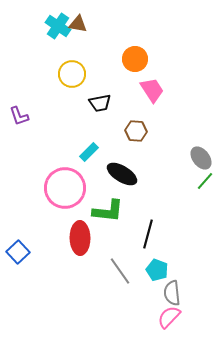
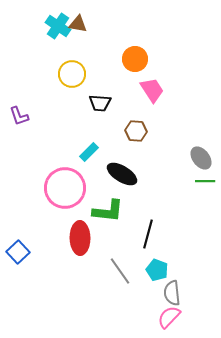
black trapezoid: rotated 15 degrees clockwise
green line: rotated 48 degrees clockwise
